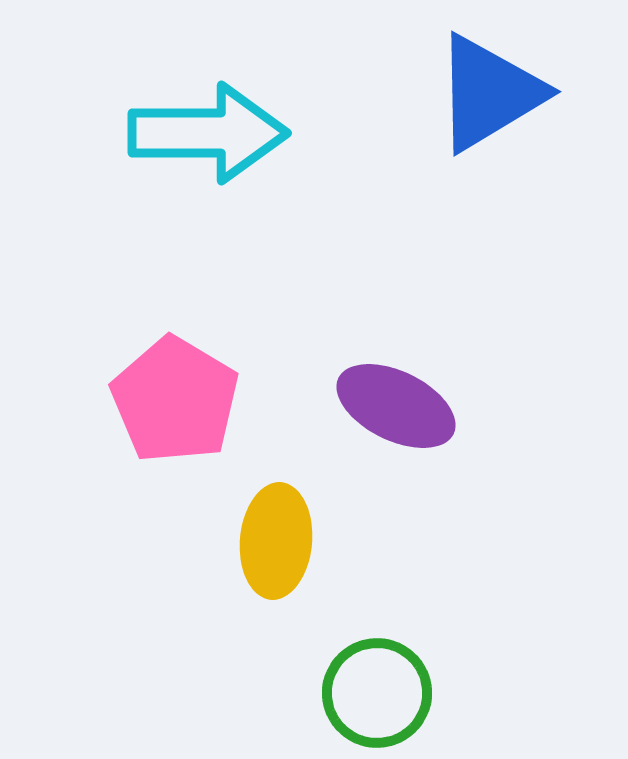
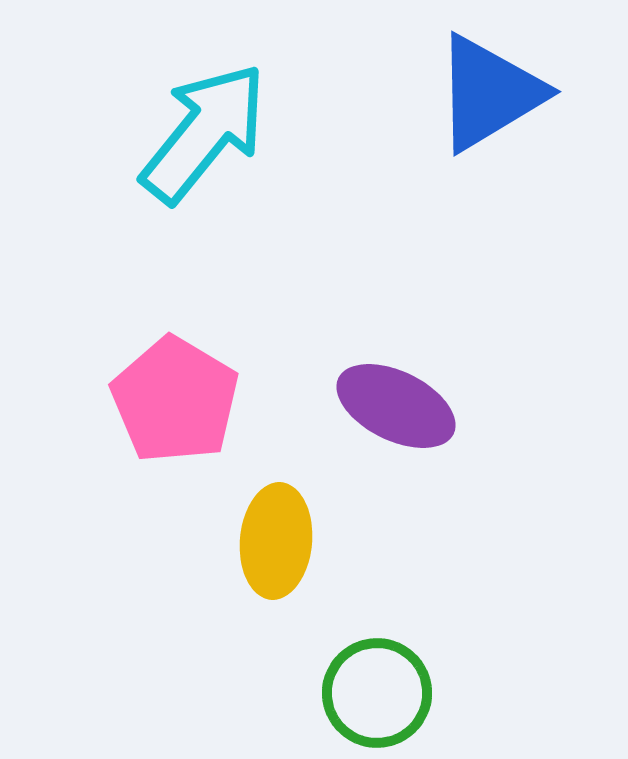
cyan arrow: moved 4 px left; rotated 51 degrees counterclockwise
